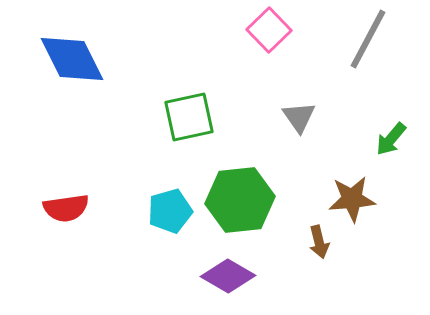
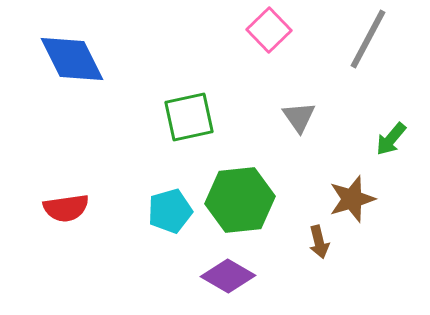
brown star: rotated 12 degrees counterclockwise
